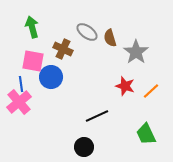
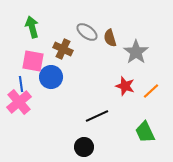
green trapezoid: moved 1 px left, 2 px up
